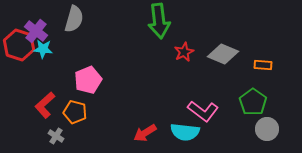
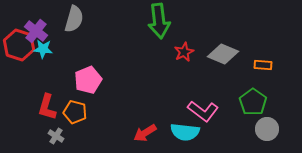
red L-shape: moved 2 px right, 2 px down; rotated 32 degrees counterclockwise
